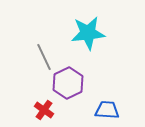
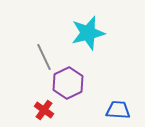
cyan star: rotated 8 degrees counterclockwise
blue trapezoid: moved 11 px right
